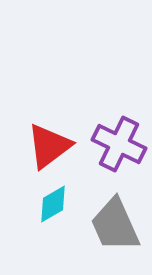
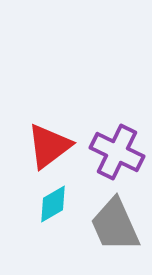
purple cross: moved 2 px left, 8 px down
